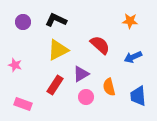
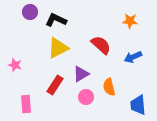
purple circle: moved 7 px right, 10 px up
red semicircle: moved 1 px right
yellow triangle: moved 2 px up
blue trapezoid: moved 9 px down
pink rectangle: moved 3 px right; rotated 66 degrees clockwise
